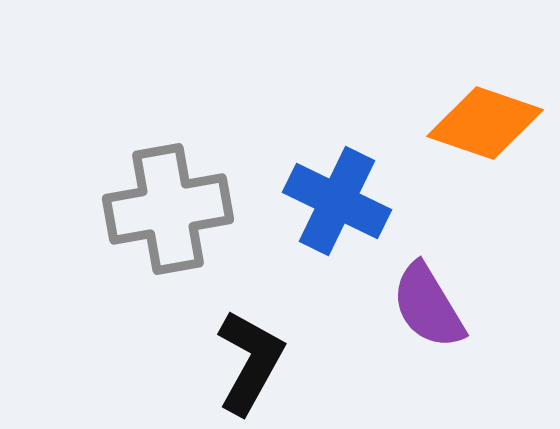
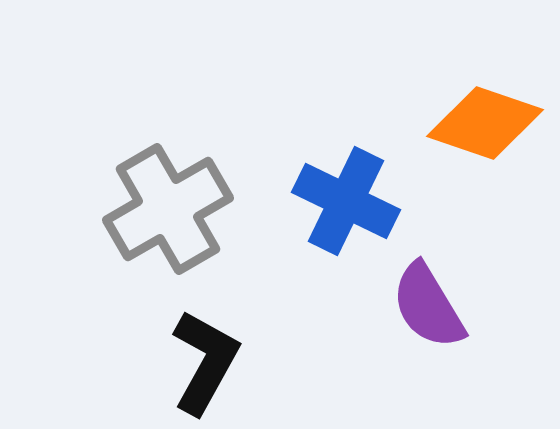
blue cross: moved 9 px right
gray cross: rotated 20 degrees counterclockwise
black L-shape: moved 45 px left
